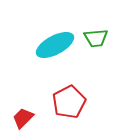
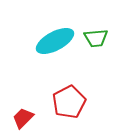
cyan ellipse: moved 4 px up
